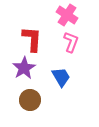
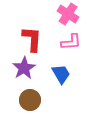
pink cross: moved 1 px right, 1 px up
pink L-shape: rotated 65 degrees clockwise
blue trapezoid: moved 3 px up
